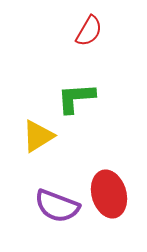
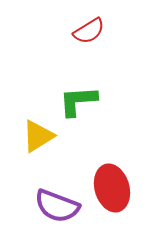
red semicircle: rotated 28 degrees clockwise
green L-shape: moved 2 px right, 3 px down
red ellipse: moved 3 px right, 6 px up
